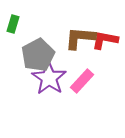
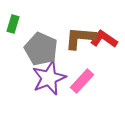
red L-shape: moved 1 px left, 1 px up; rotated 24 degrees clockwise
gray pentagon: moved 3 px right, 6 px up; rotated 20 degrees counterclockwise
purple star: rotated 16 degrees clockwise
